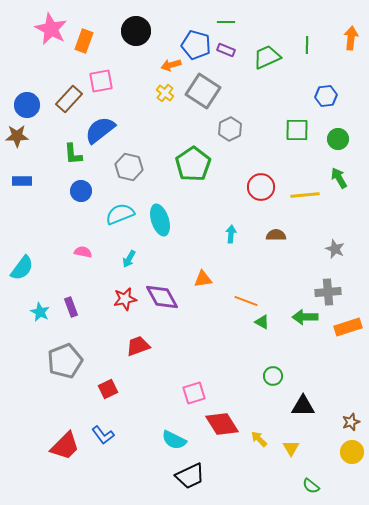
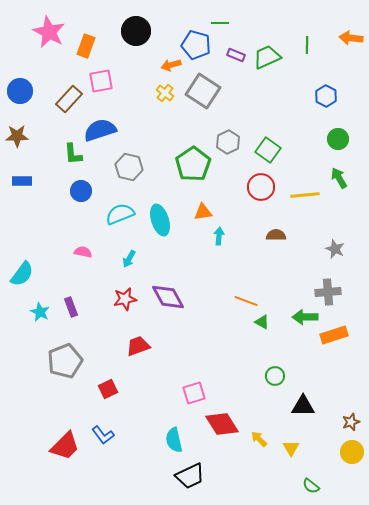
green line at (226, 22): moved 6 px left, 1 px down
pink star at (51, 29): moved 2 px left, 3 px down
orange arrow at (351, 38): rotated 90 degrees counterclockwise
orange rectangle at (84, 41): moved 2 px right, 5 px down
purple rectangle at (226, 50): moved 10 px right, 5 px down
blue hexagon at (326, 96): rotated 25 degrees counterclockwise
blue circle at (27, 105): moved 7 px left, 14 px up
gray hexagon at (230, 129): moved 2 px left, 13 px down
blue semicircle at (100, 130): rotated 20 degrees clockwise
green square at (297, 130): moved 29 px left, 20 px down; rotated 35 degrees clockwise
cyan arrow at (231, 234): moved 12 px left, 2 px down
cyan semicircle at (22, 268): moved 6 px down
orange triangle at (203, 279): moved 67 px up
purple diamond at (162, 297): moved 6 px right
orange rectangle at (348, 327): moved 14 px left, 8 px down
green circle at (273, 376): moved 2 px right
cyan semicircle at (174, 440): rotated 50 degrees clockwise
